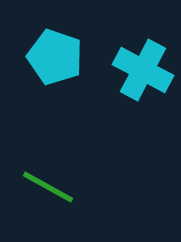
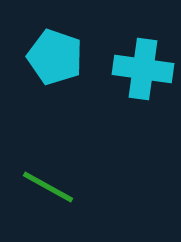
cyan cross: moved 1 px up; rotated 20 degrees counterclockwise
